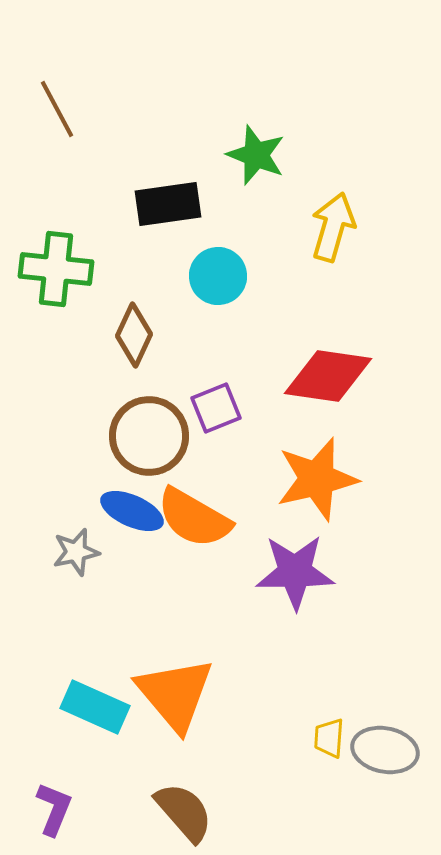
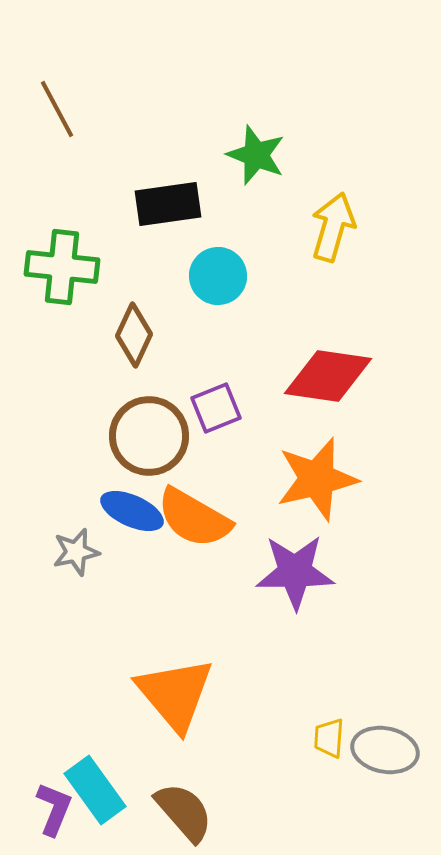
green cross: moved 6 px right, 2 px up
cyan rectangle: moved 83 px down; rotated 30 degrees clockwise
